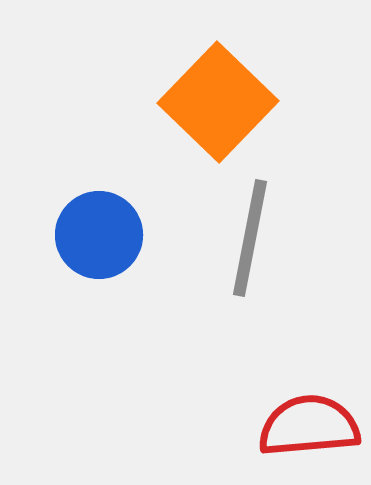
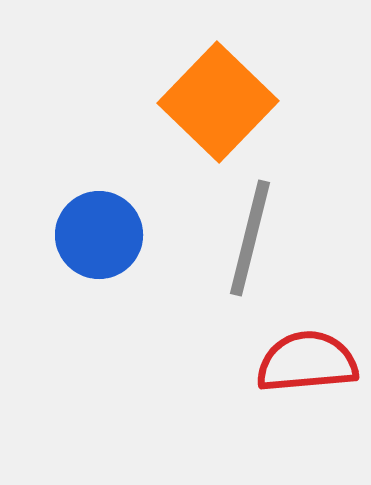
gray line: rotated 3 degrees clockwise
red semicircle: moved 2 px left, 64 px up
